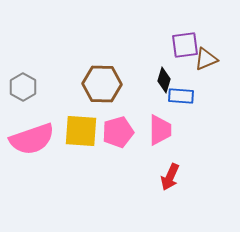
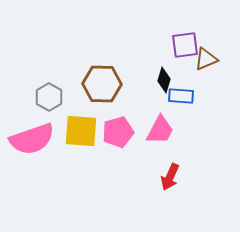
gray hexagon: moved 26 px right, 10 px down
pink trapezoid: rotated 28 degrees clockwise
